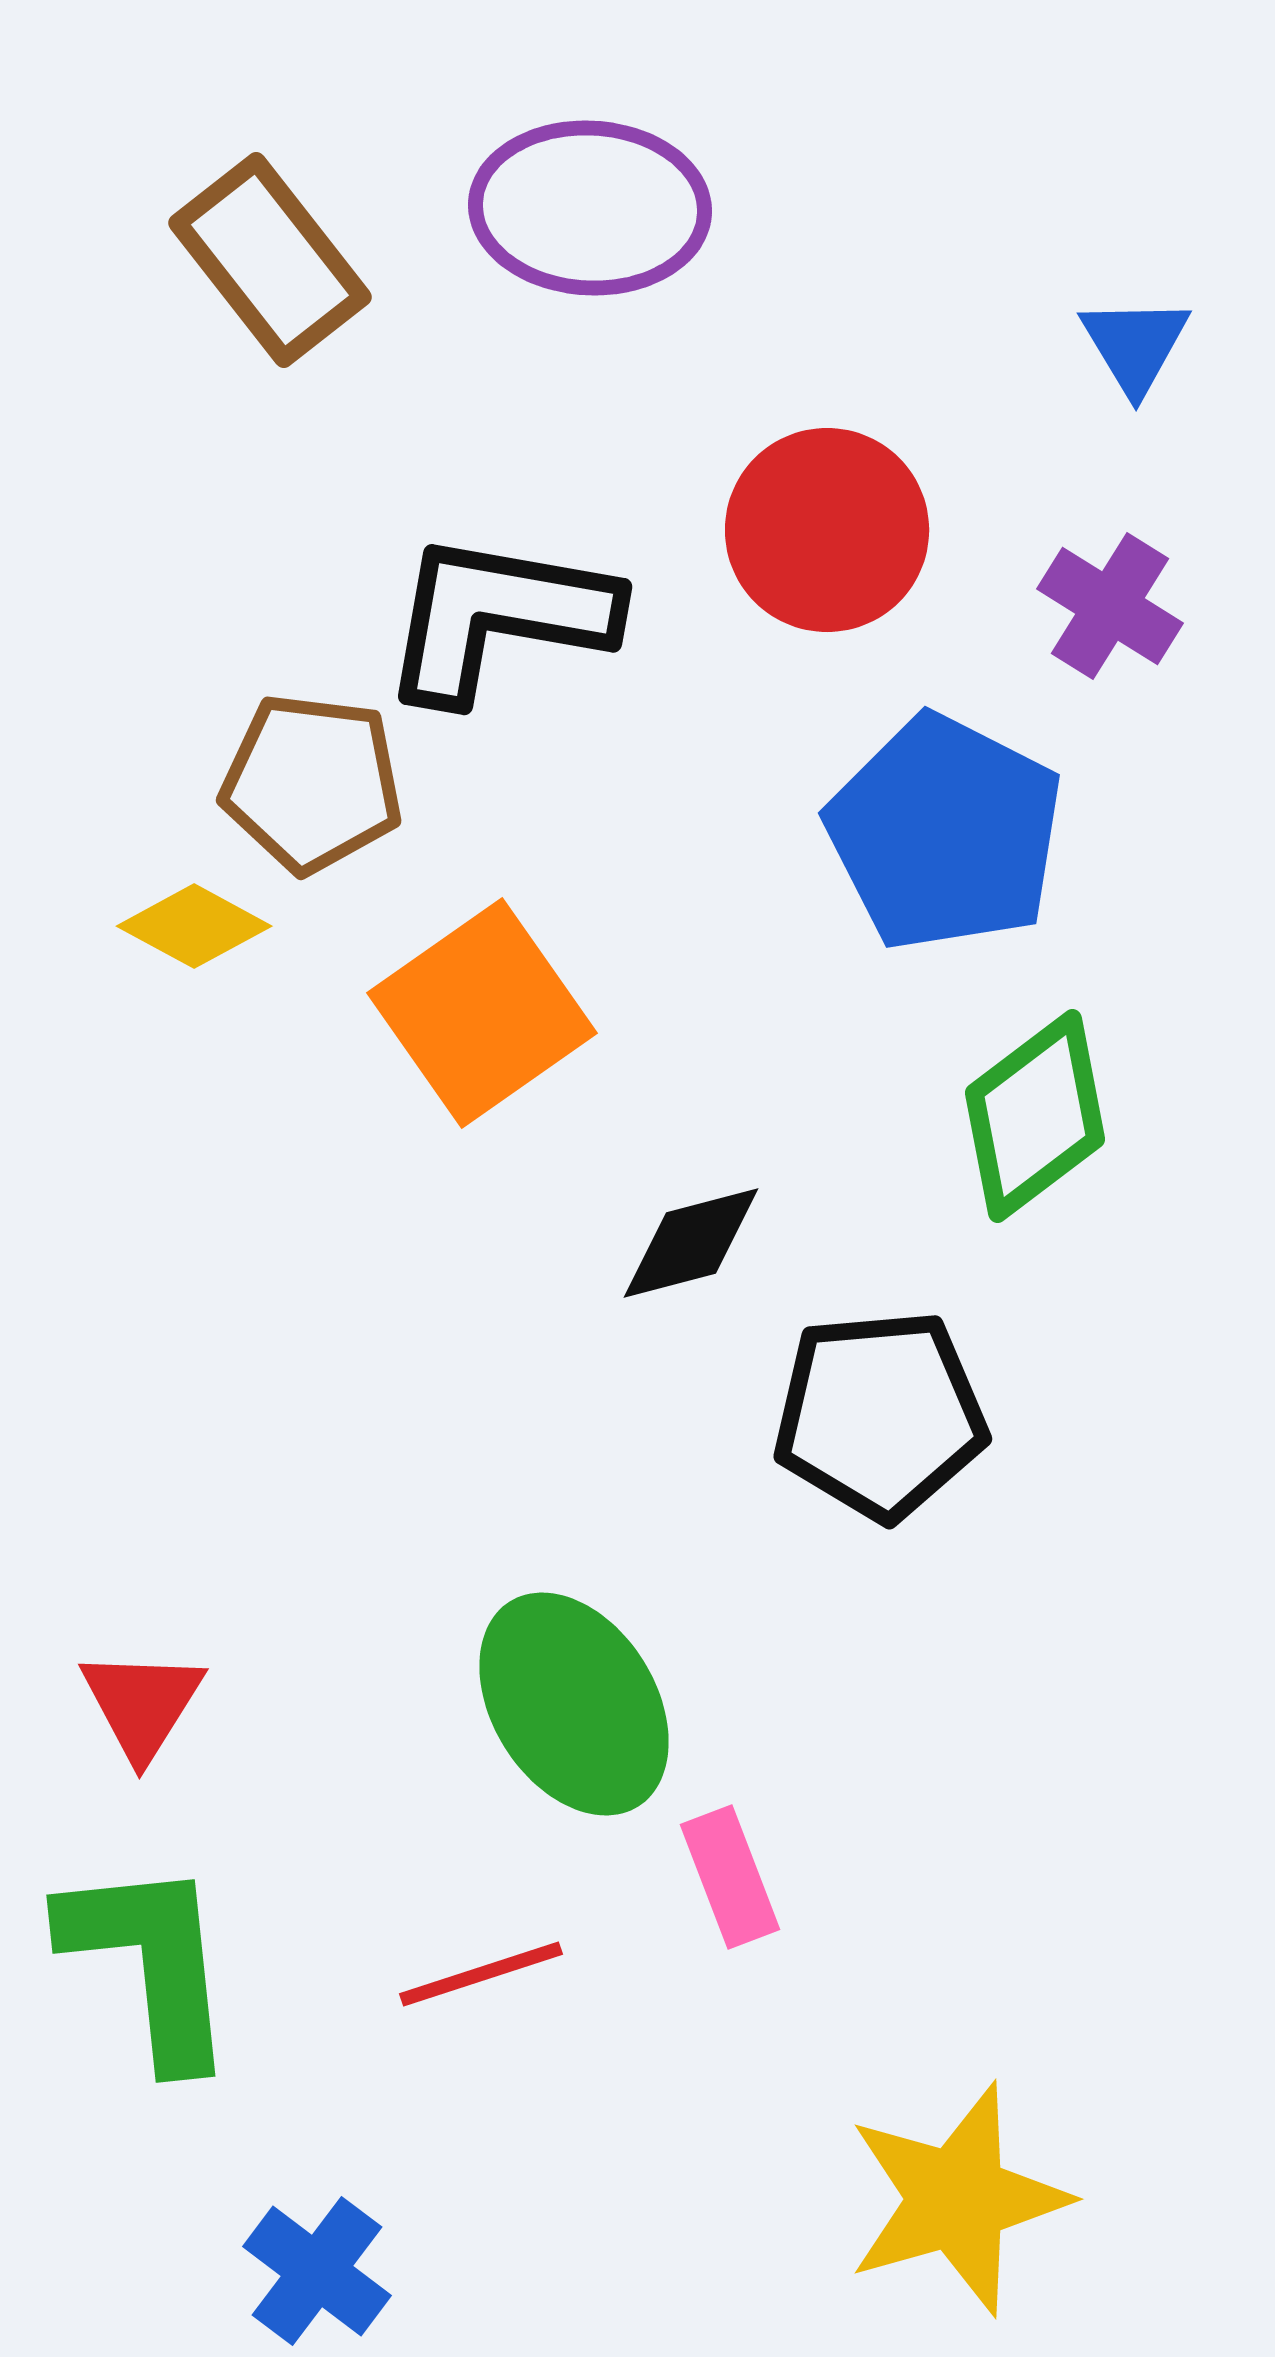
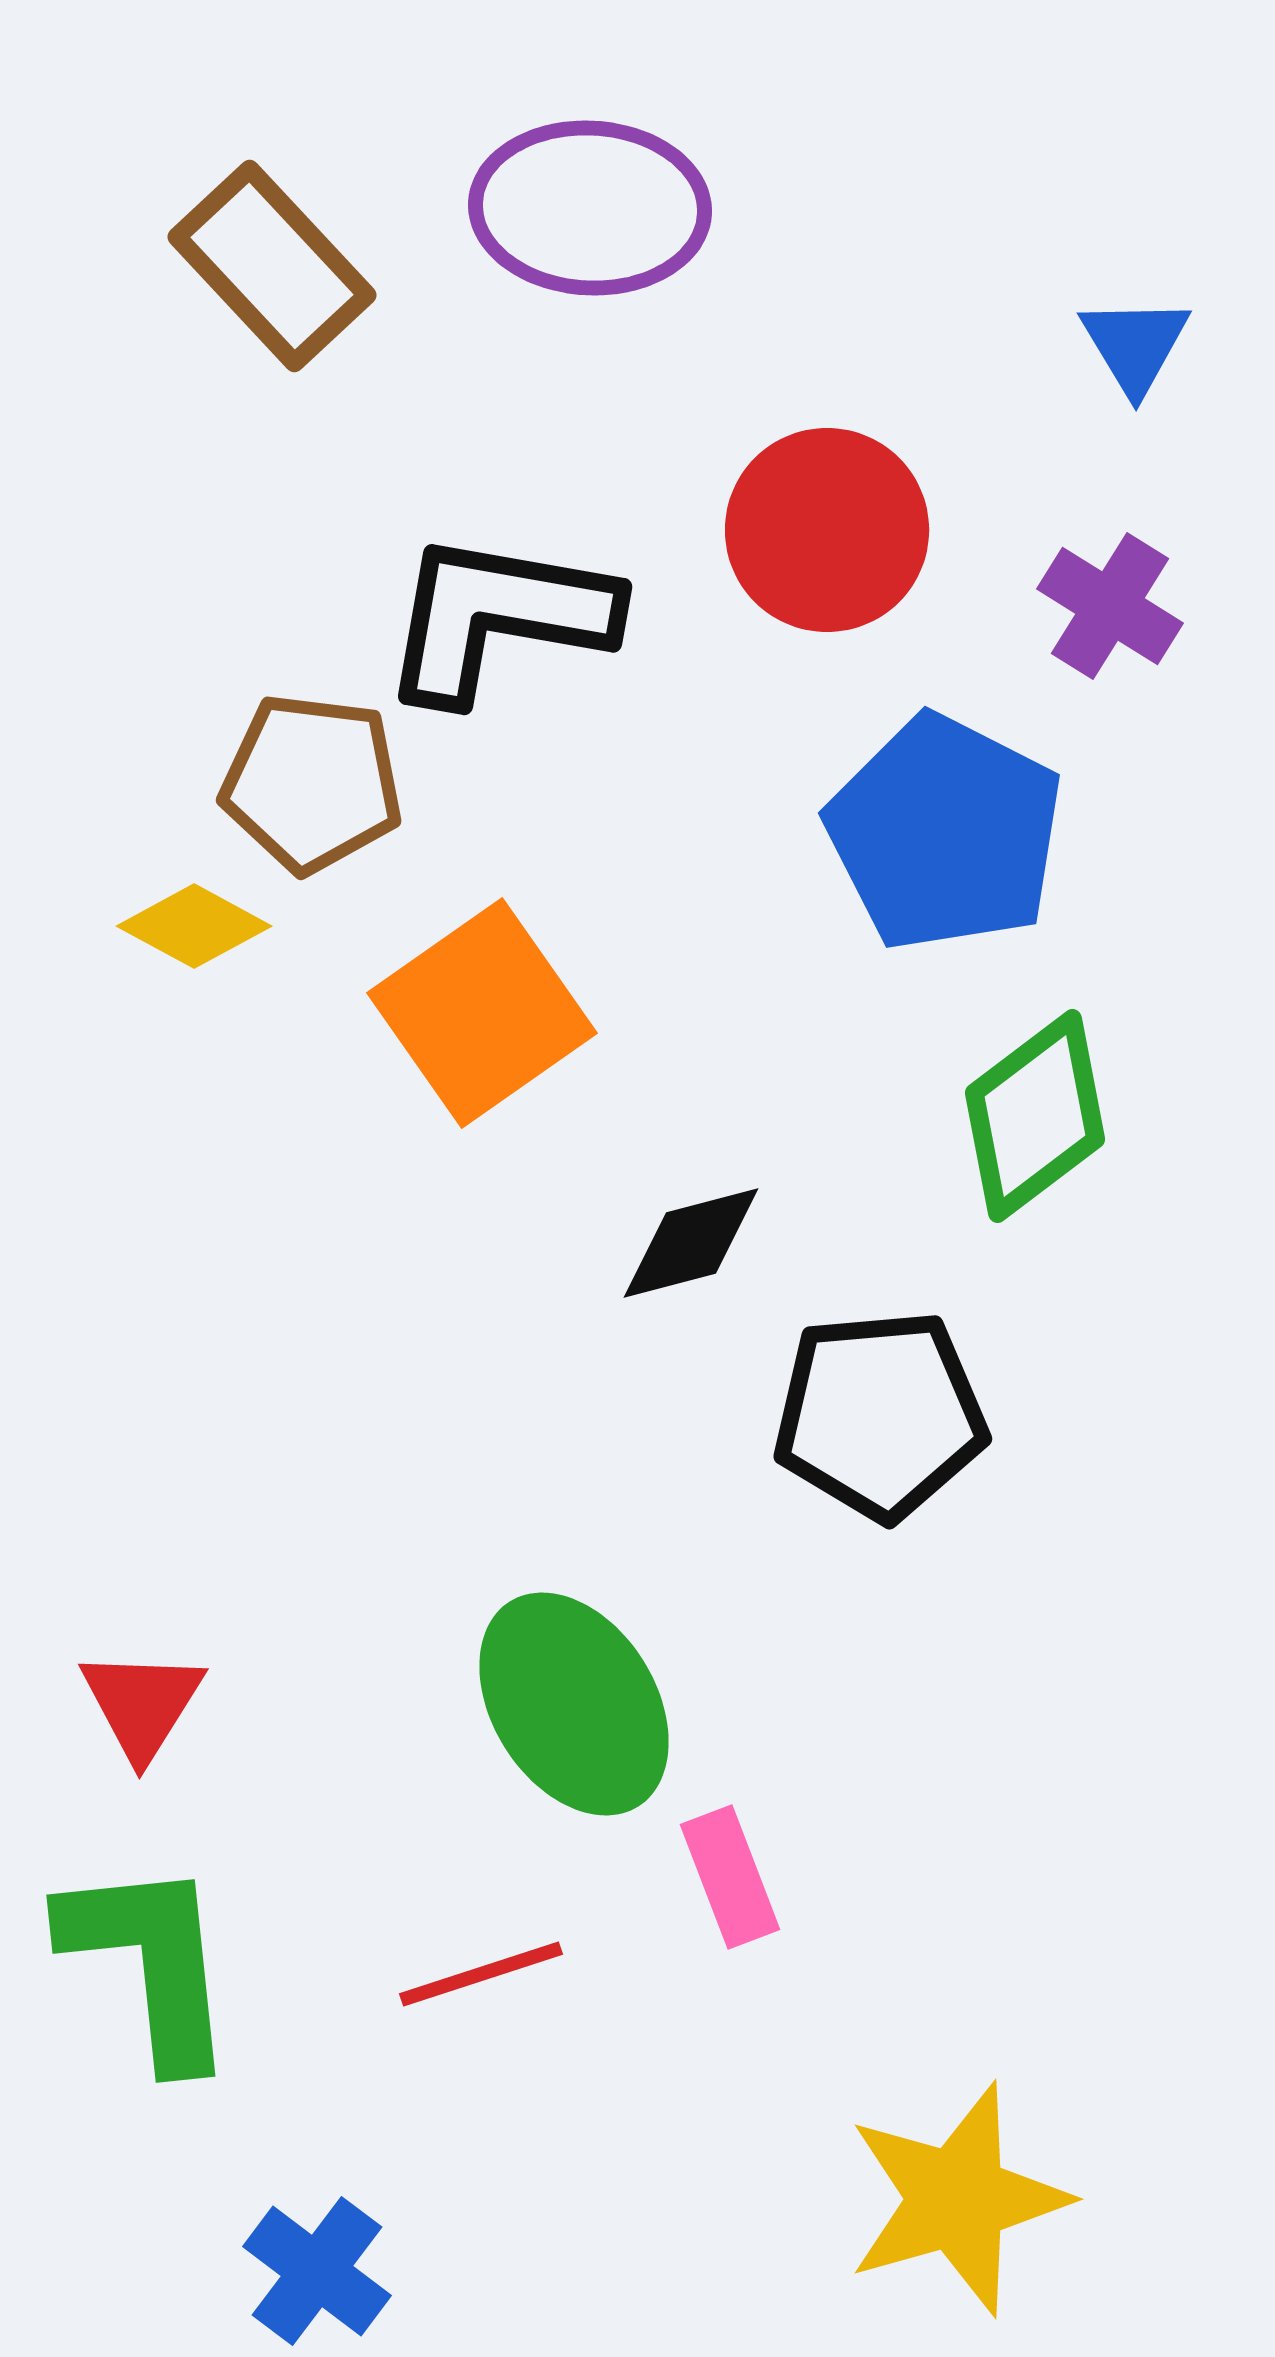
brown rectangle: moved 2 px right, 6 px down; rotated 5 degrees counterclockwise
